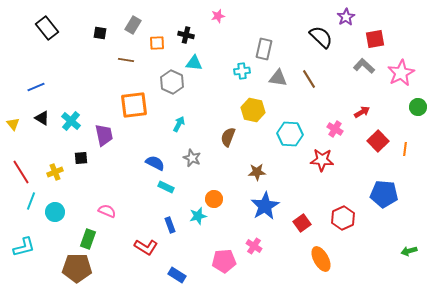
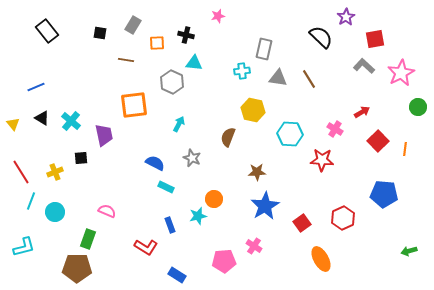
black rectangle at (47, 28): moved 3 px down
